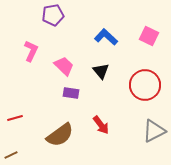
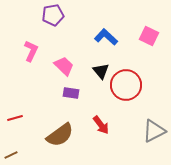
red circle: moved 19 px left
